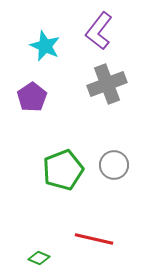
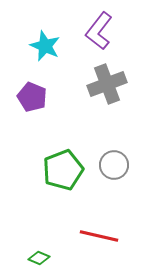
purple pentagon: rotated 16 degrees counterclockwise
red line: moved 5 px right, 3 px up
